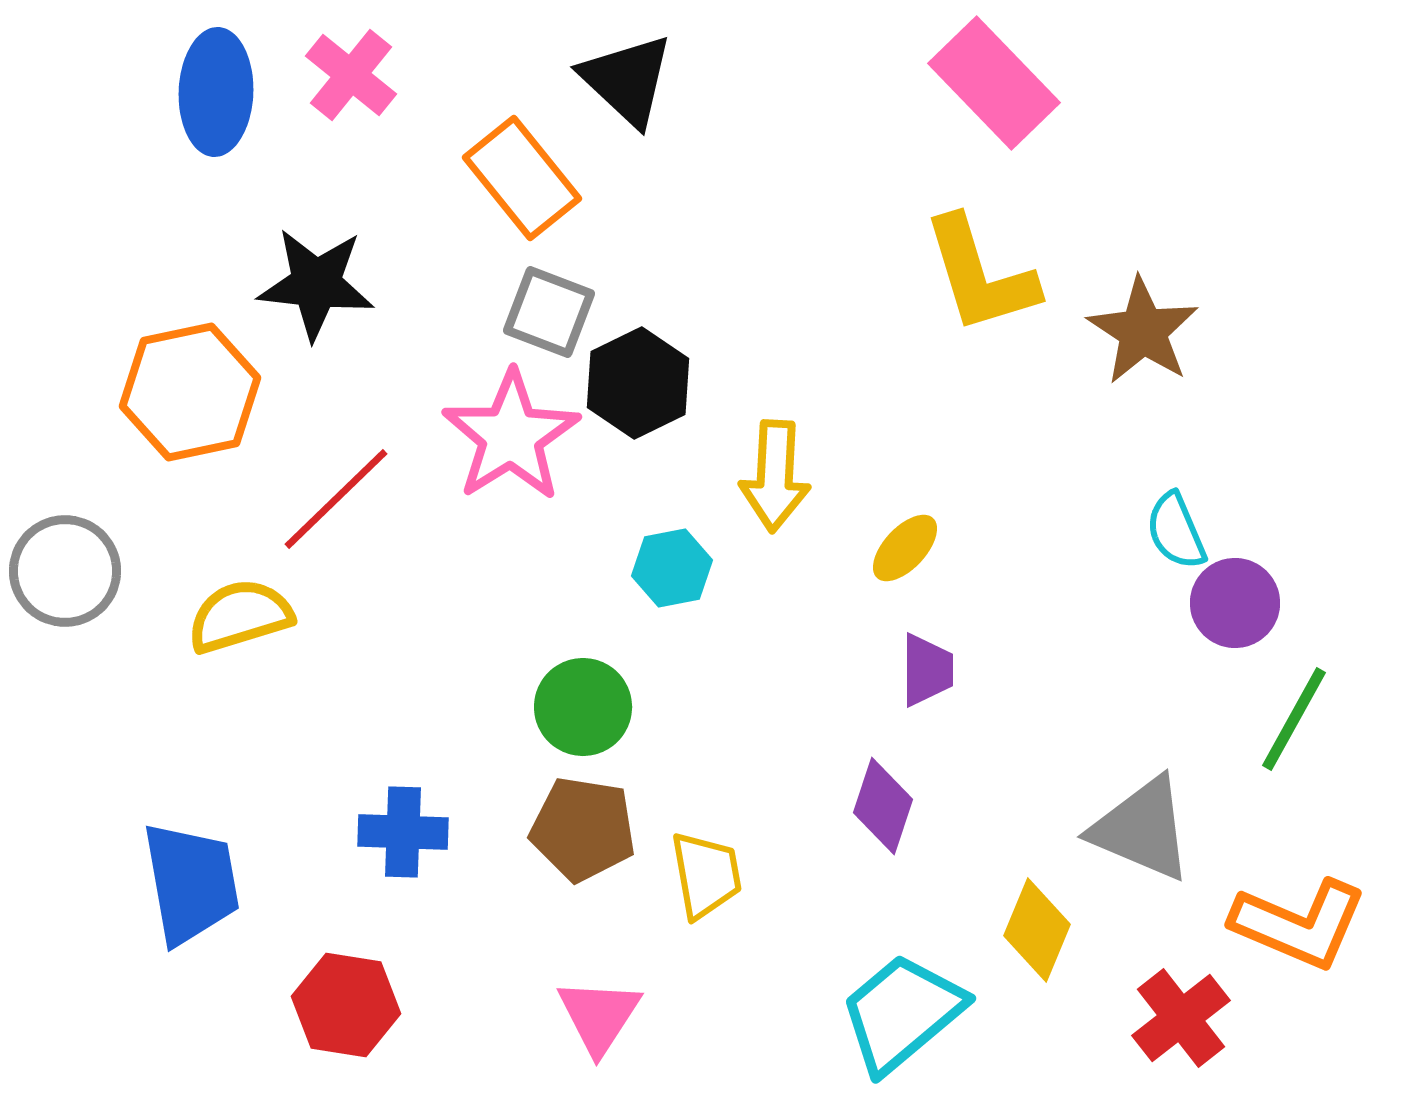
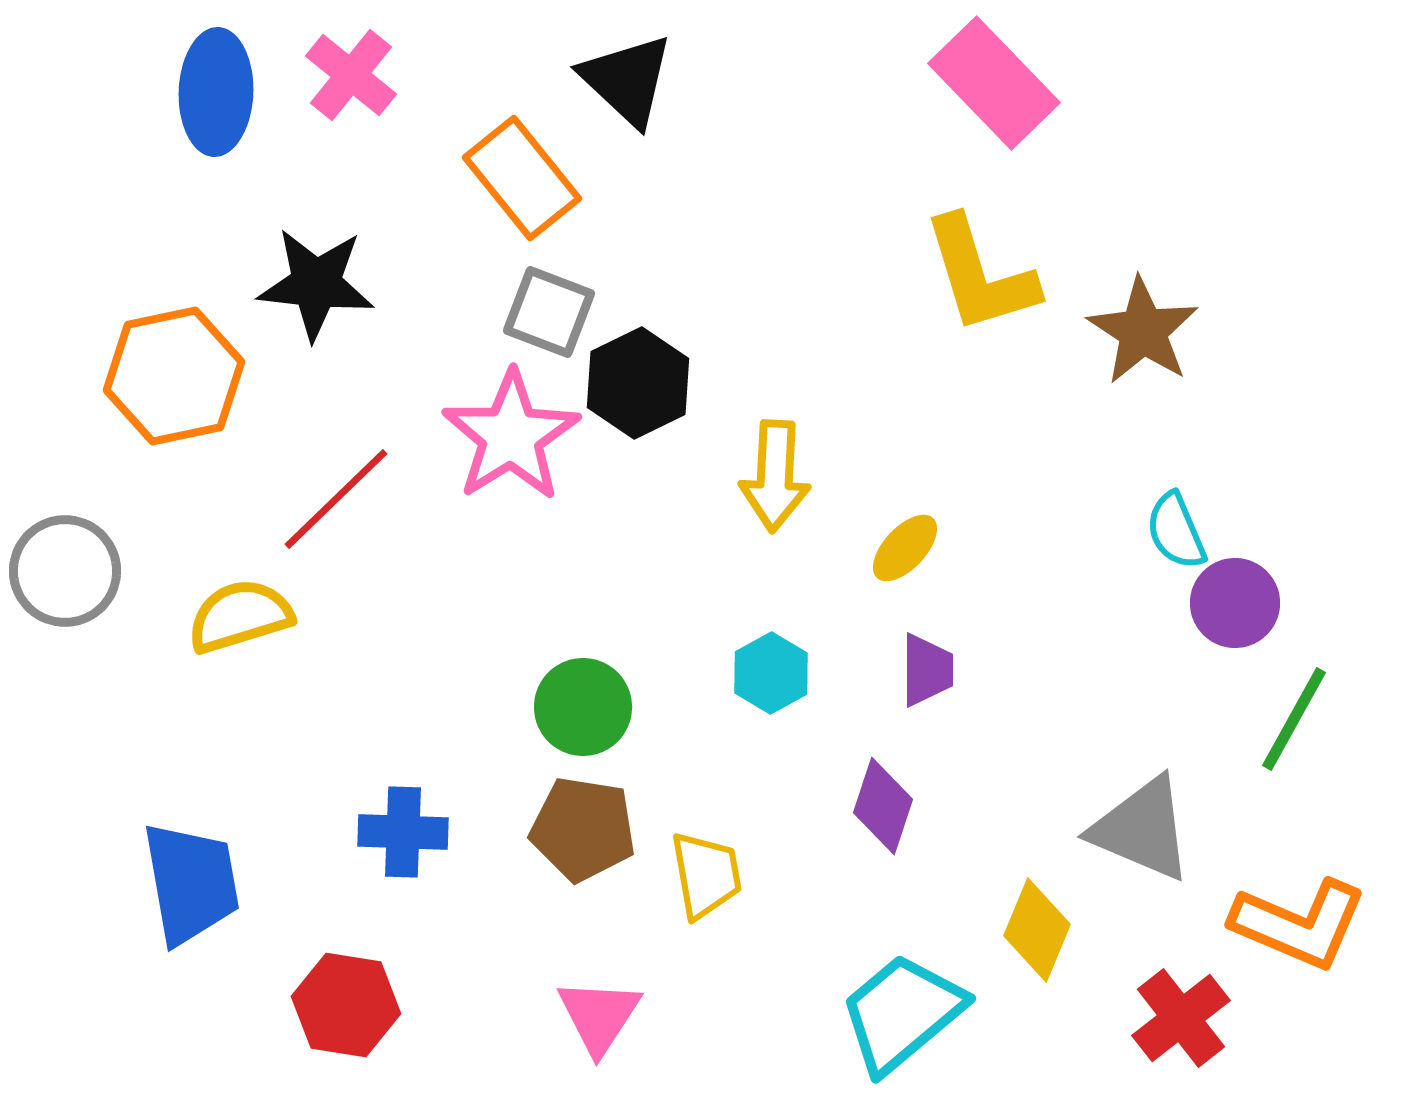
orange hexagon: moved 16 px left, 16 px up
cyan hexagon: moved 99 px right, 105 px down; rotated 18 degrees counterclockwise
